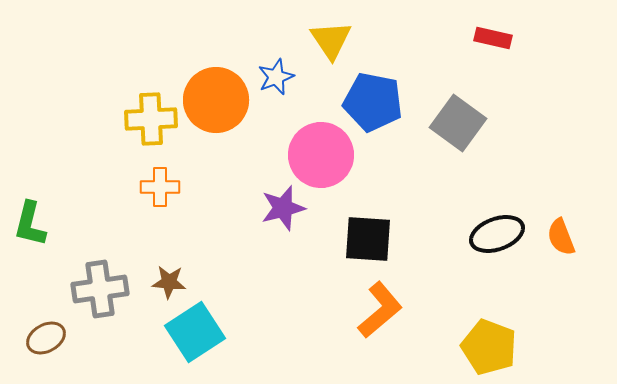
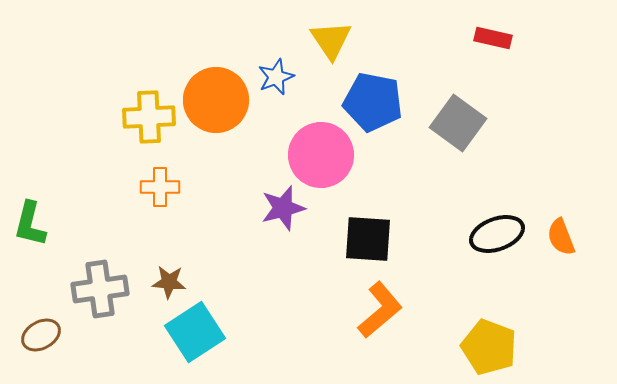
yellow cross: moved 2 px left, 2 px up
brown ellipse: moved 5 px left, 3 px up
